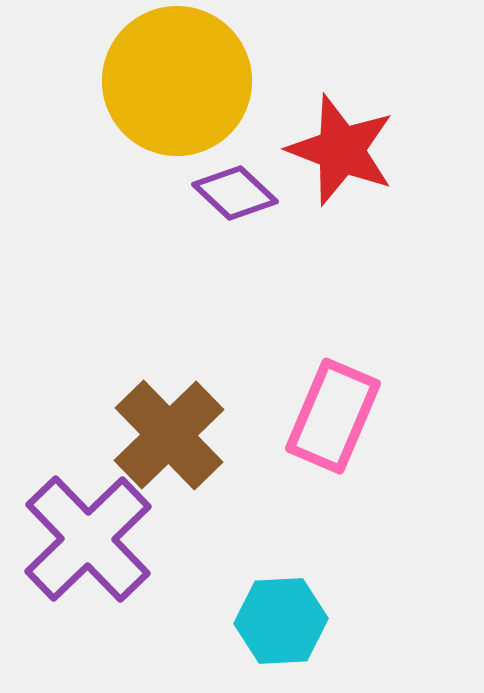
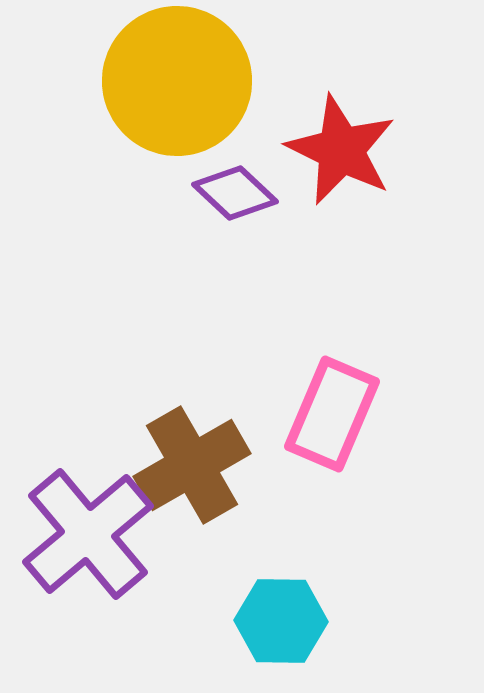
red star: rotated 5 degrees clockwise
pink rectangle: moved 1 px left, 2 px up
brown cross: moved 23 px right, 30 px down; rotated 14 degrees clockwise
purple cross: moved 5 px up; rotated 4 degrees clockwise
cyan hexagon: rotated 4 degrees clockwise
